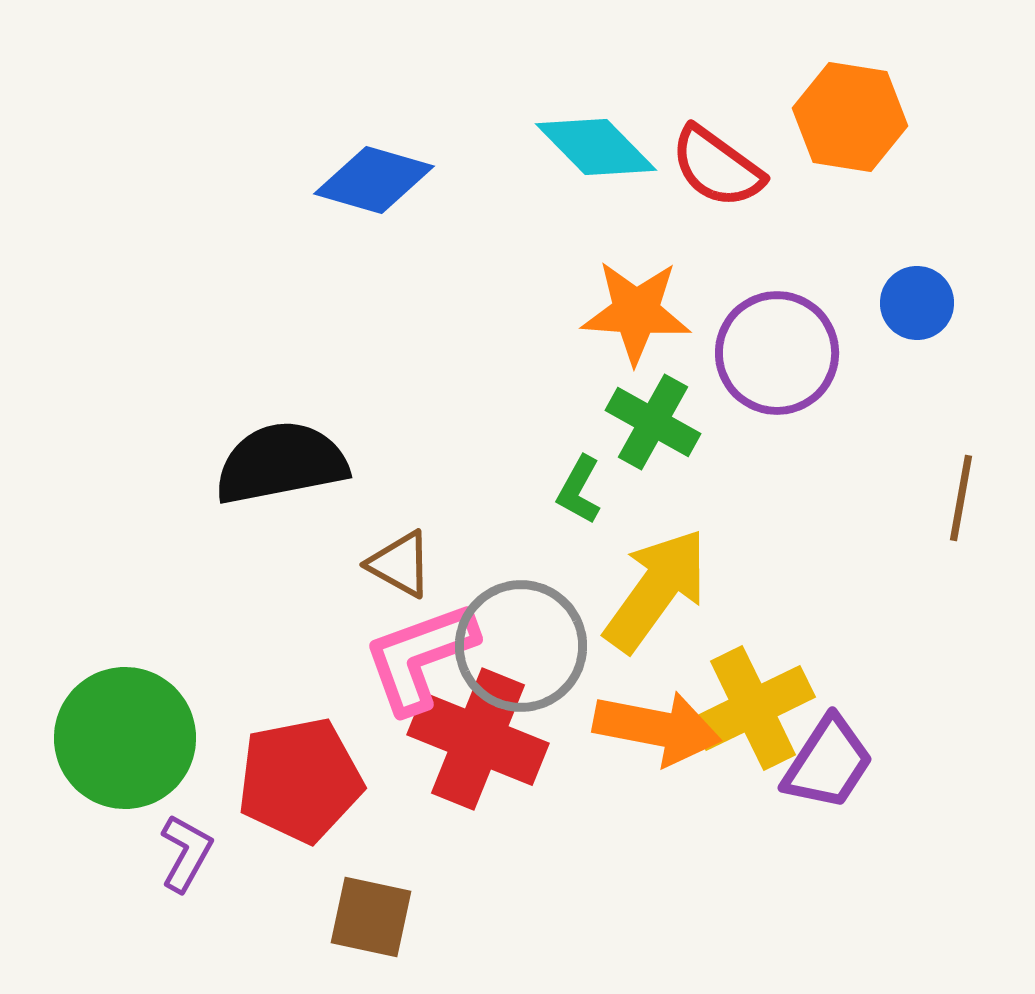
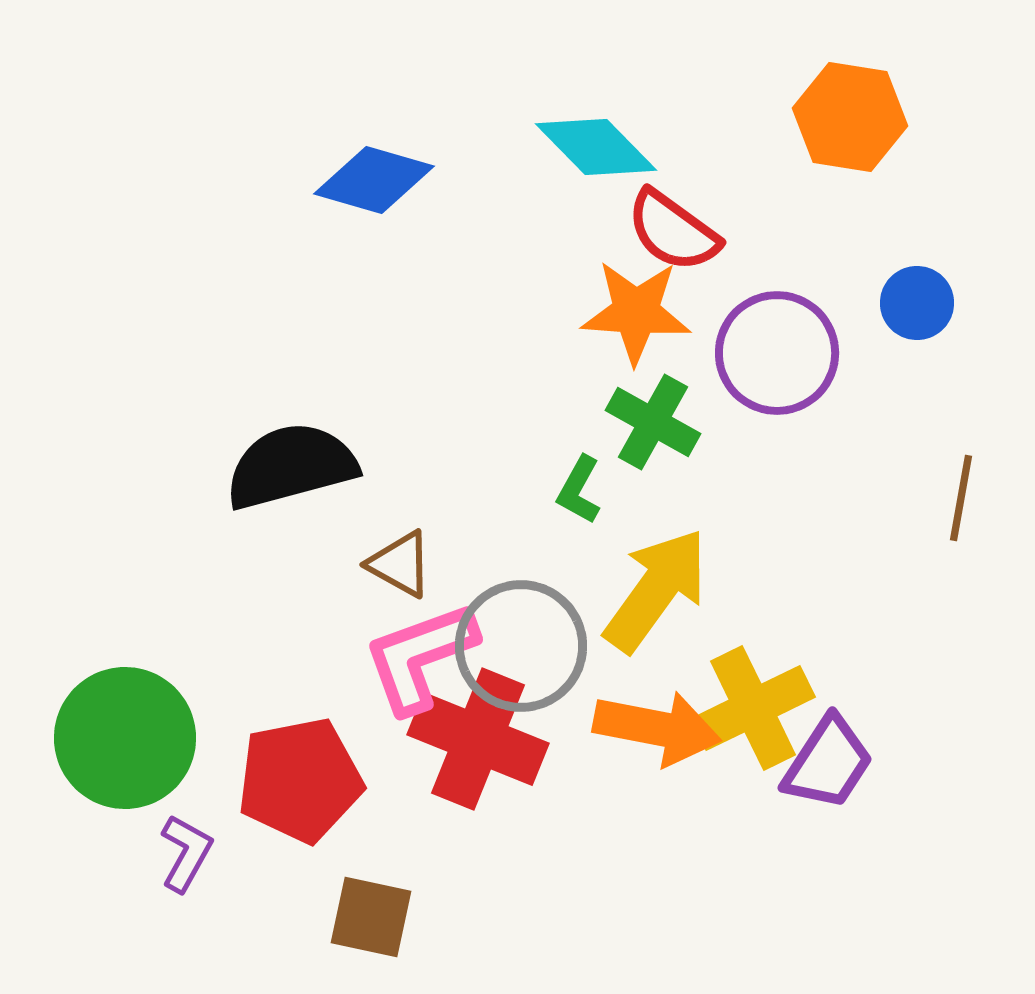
red semicircle: moved 44 px left, 64 px down
black semicircle: moved 10 px right, 3 px down; rotated 4 degrees counterclockwise
